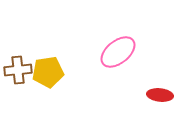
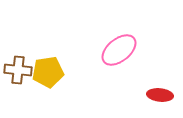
pink ellipse: moved 1 px right, 2 px up
brown cross: rotated 12 degrees clockwise
